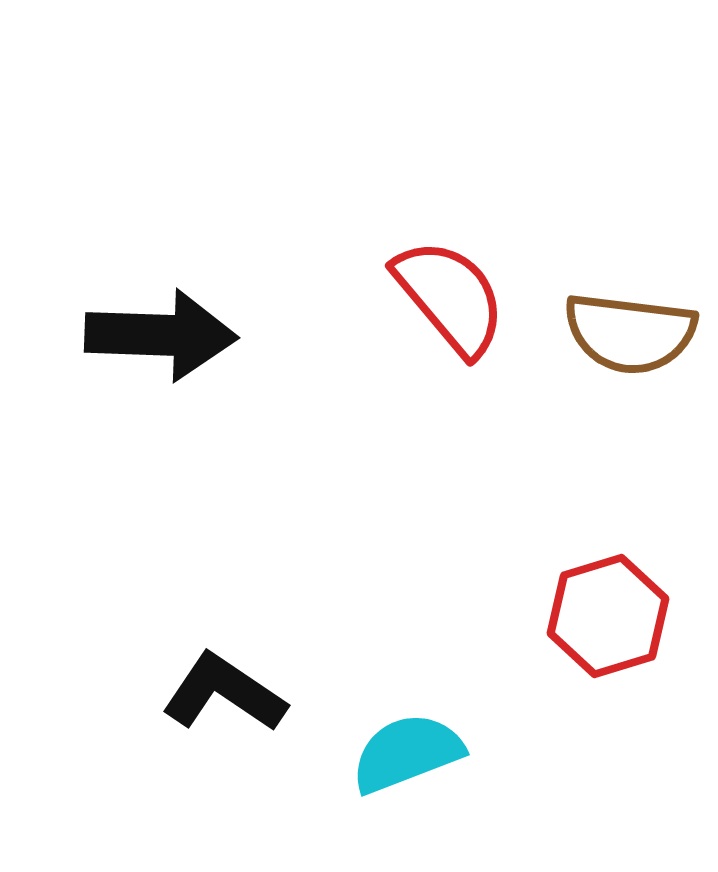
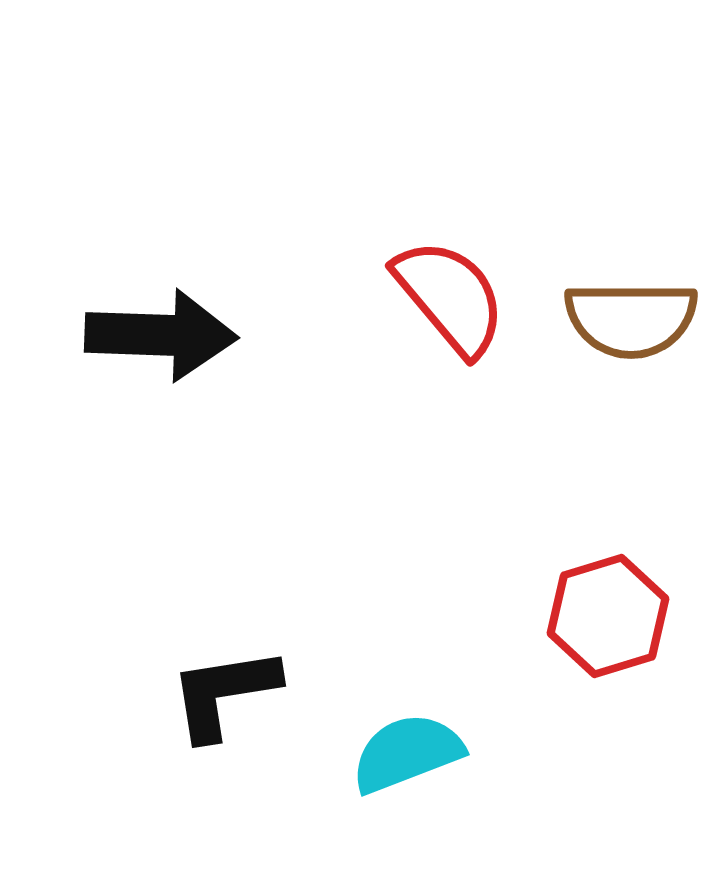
brown semicircle: moved 1 px right, 14 px up; rotated 7 degrees counterclockwise
black L-shape: rotated 43 degrees counterclockwise
